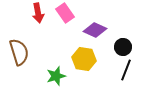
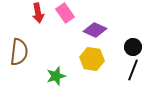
black circle: moved 10 px right
brown semicircle: rotated 24 degrees clockwise
yellow hexagon: moved 8 px right
black line: moved 7 px right
